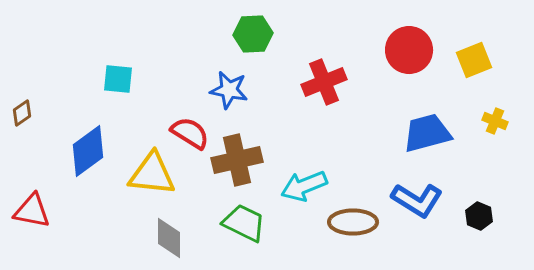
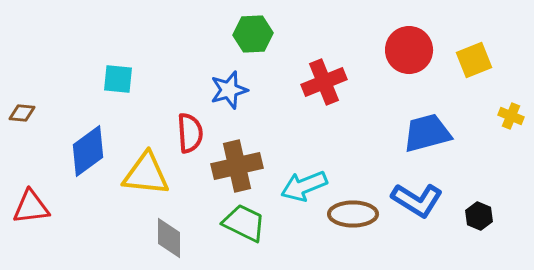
blue star: rotated 27 degrees counterclockwise
brown diamond: rotated 40 degrees clockwise
yellow cross: moved 16 px right, 5 px up
red semicircle: rotated 54 degrees clockwise
brown cross: moved 6 px down
yellow triangle: moved 6 px left
red triangle: moved 1 px left, 4 px up; rotated 18 degrees counterclockwise
brown ellipse: moved 8 px up
